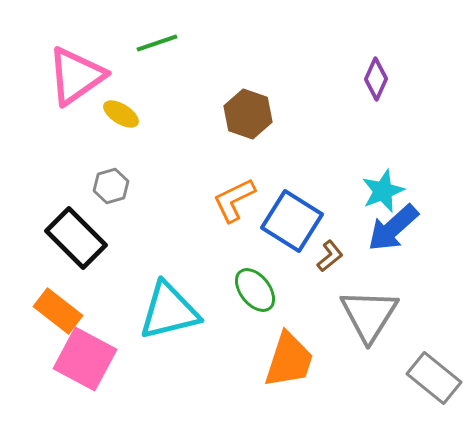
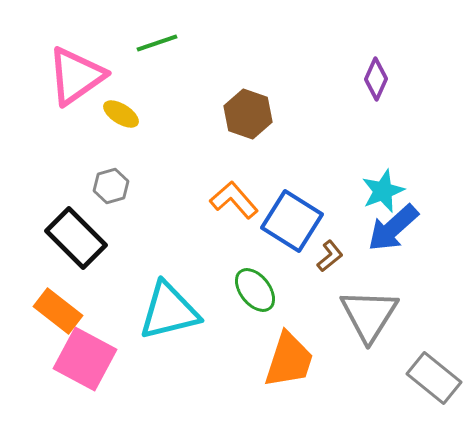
orange L-shape: rotated 75 degrees clockwise
